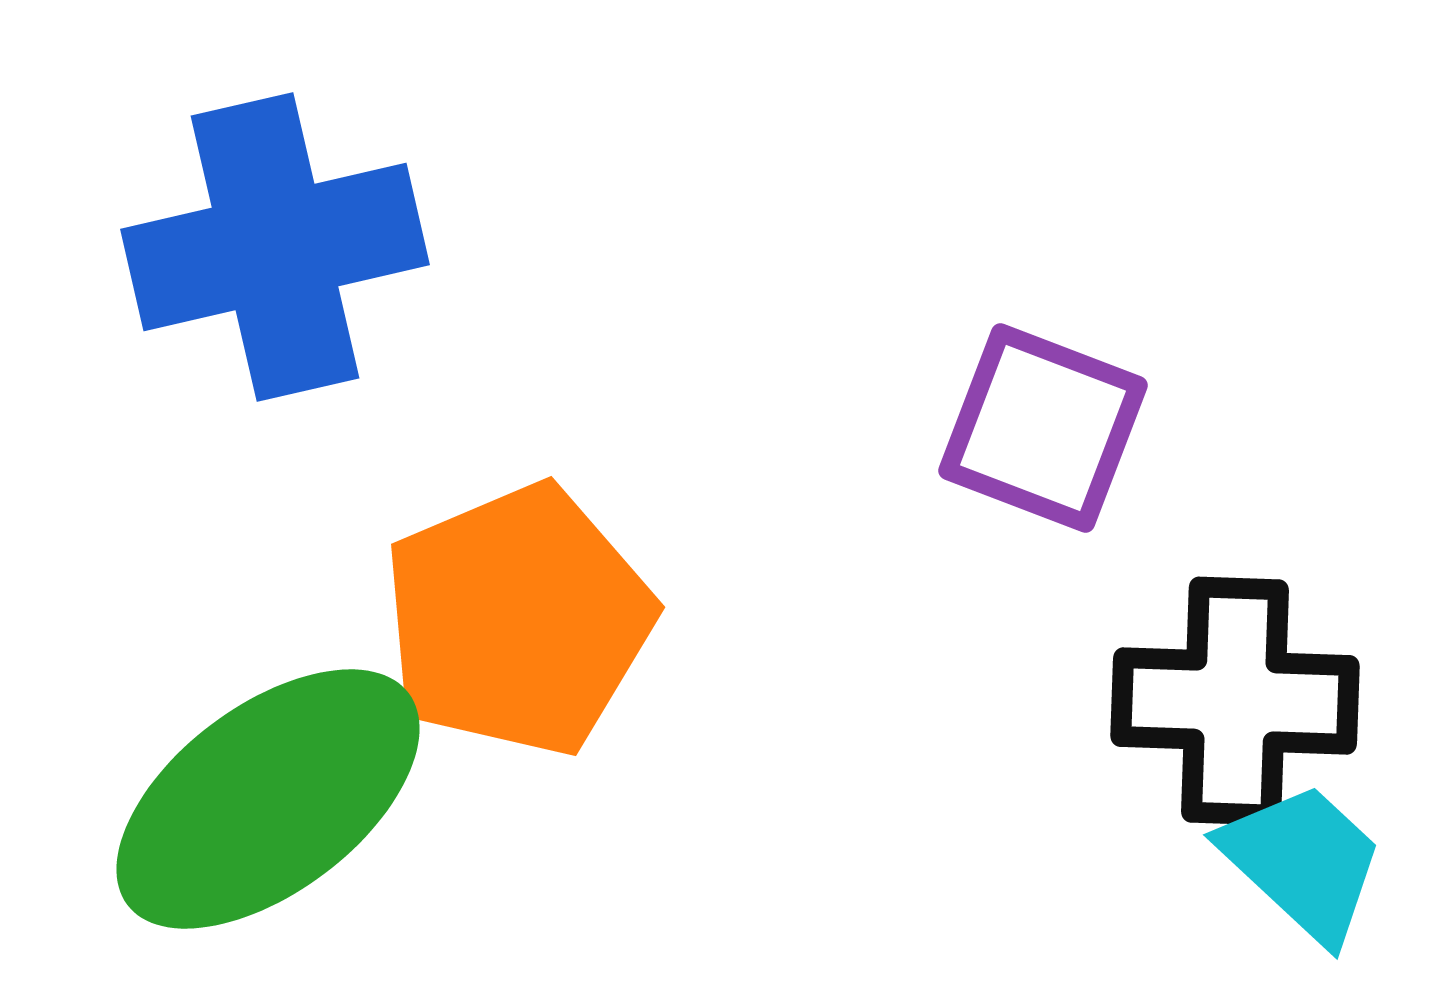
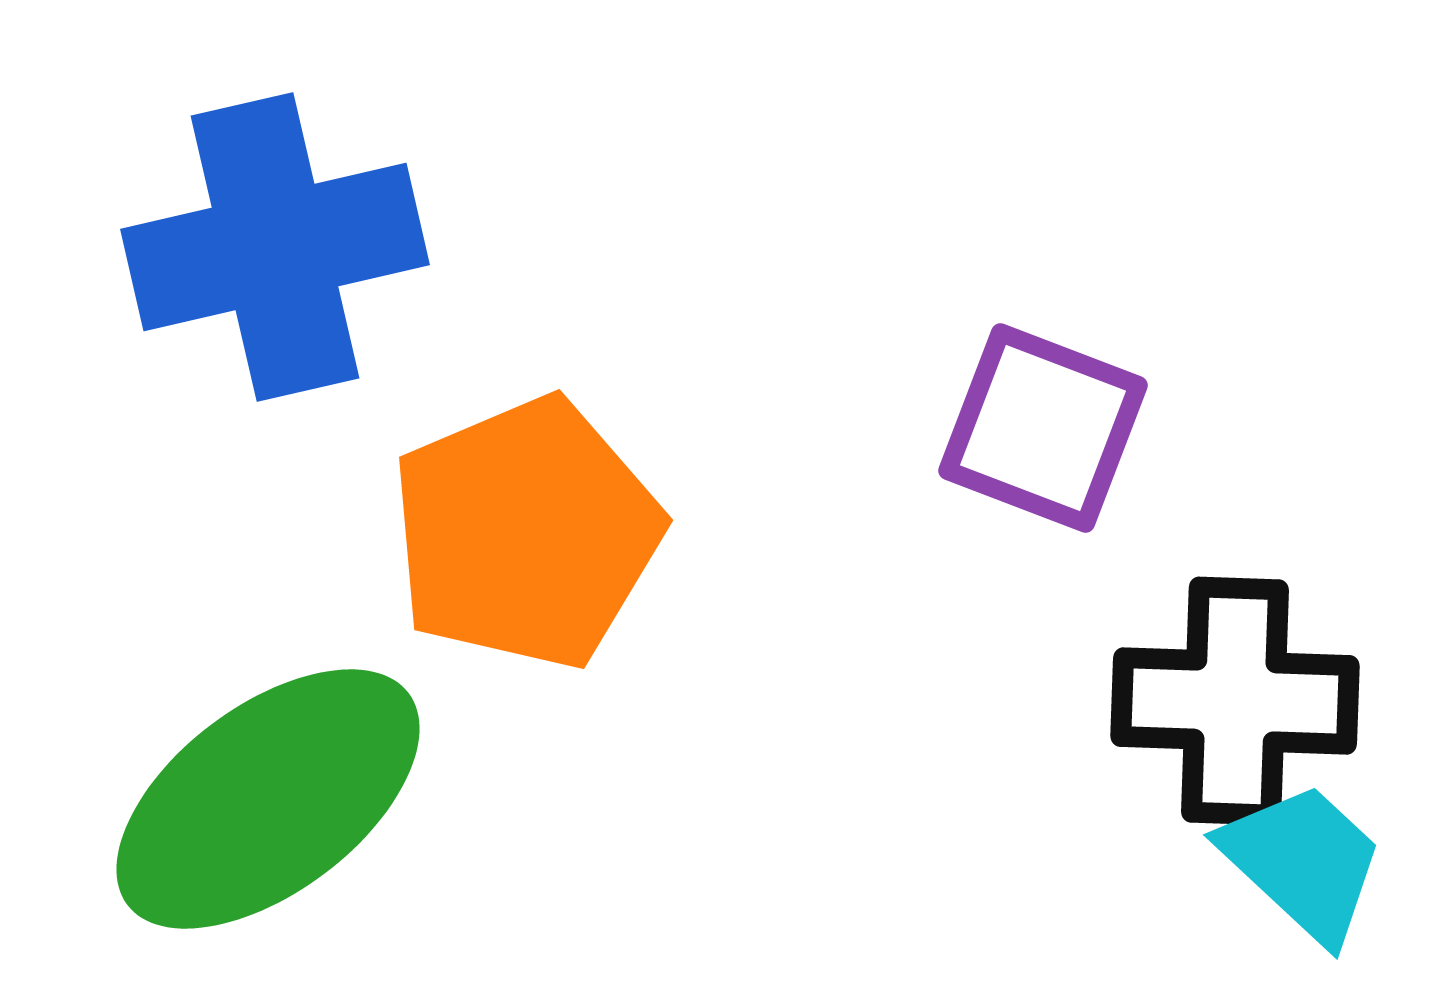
orange pentagon: moved 8 px right, 87 px up
